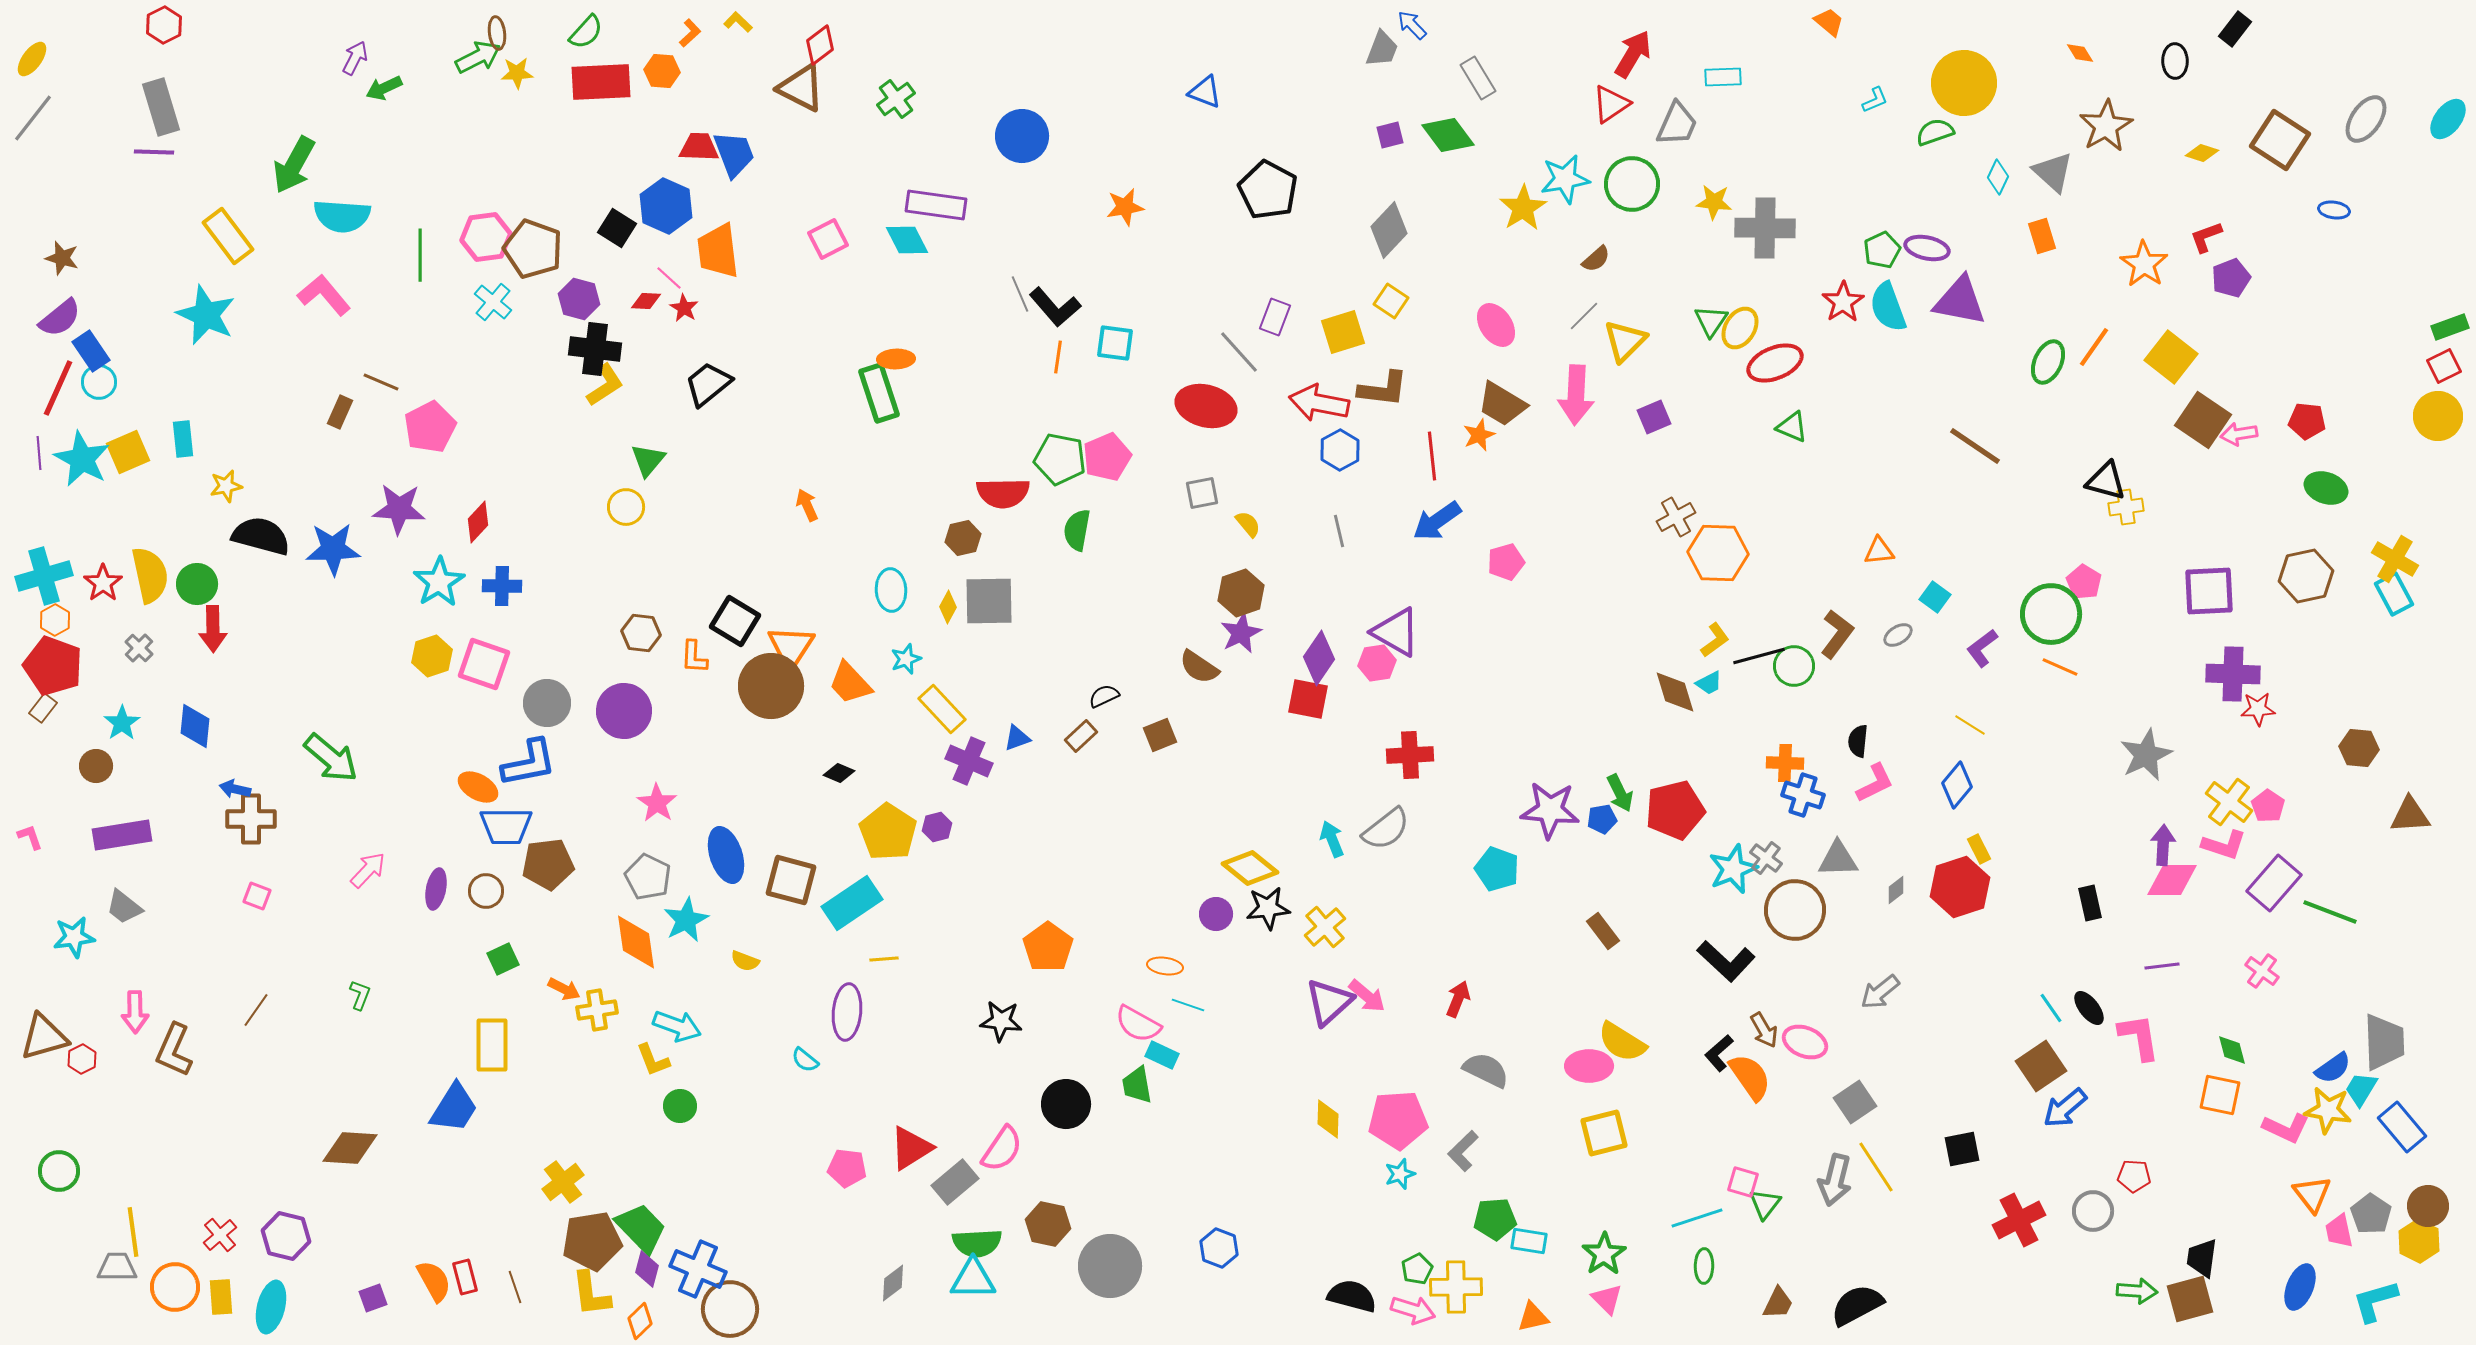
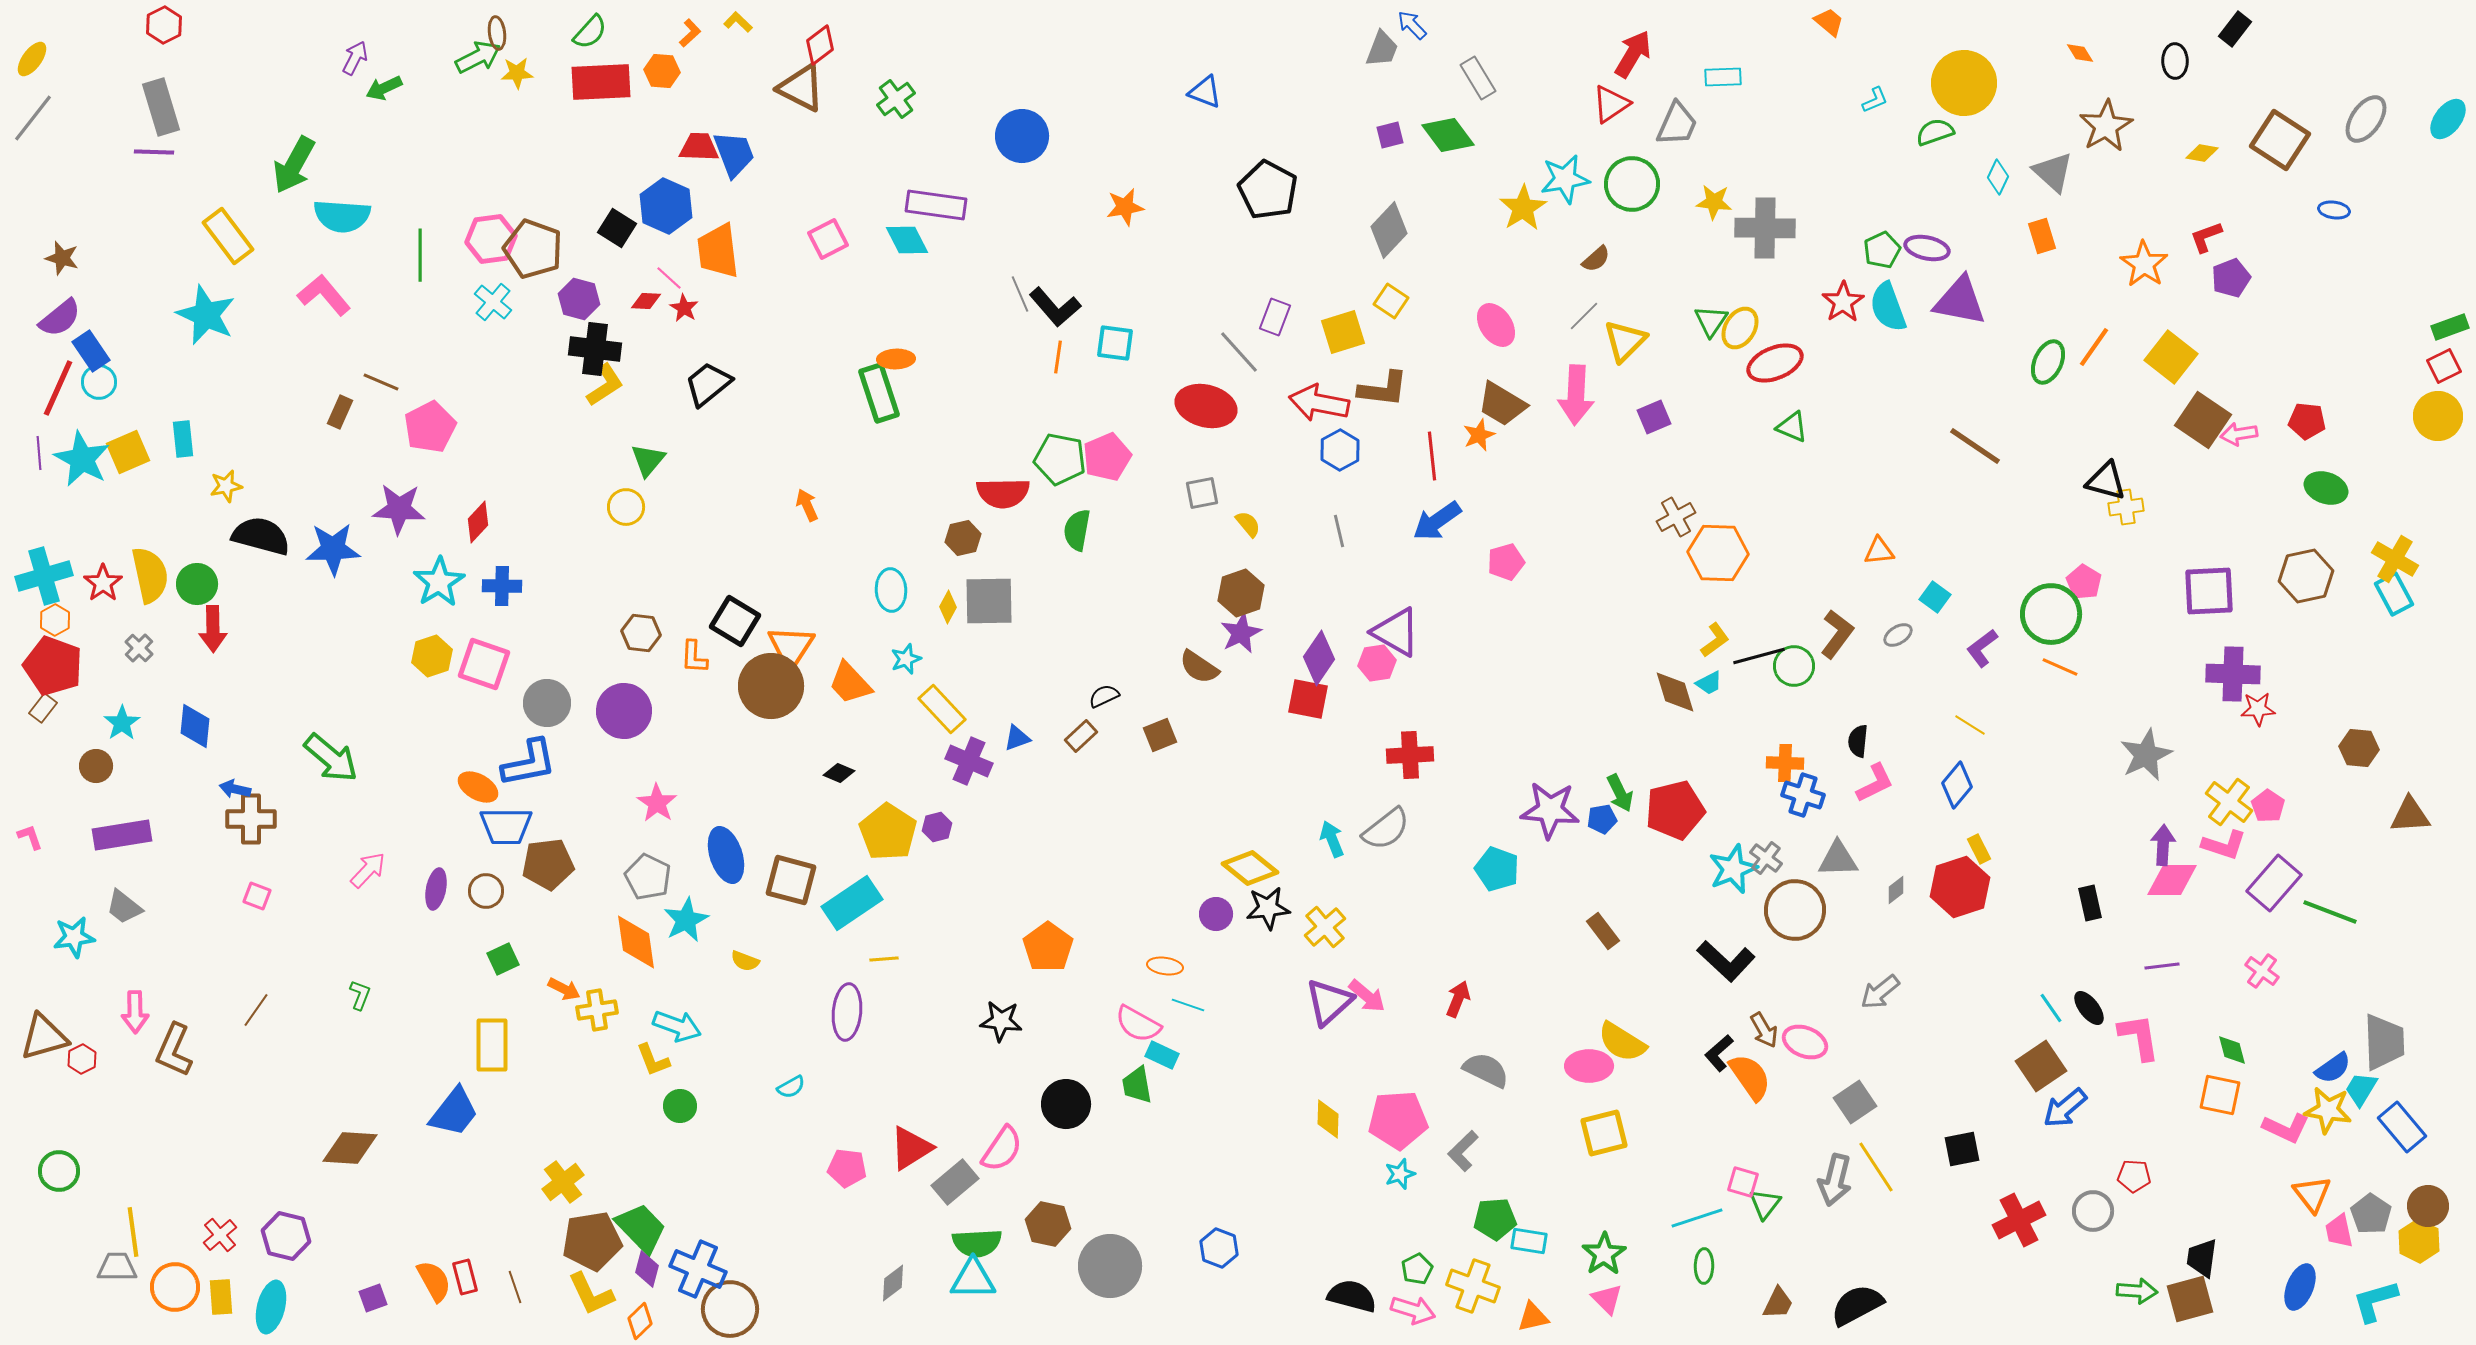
green semicircle at (586, 32): moved 4 px right
yellow diamond at (2202, 153): rotated 8 degrees counterclockwise
pink hexagon at (486, 237): moved 5 px right, 2 px down
cyan semicircle at (805, 1060): moved 14 px left, 27 px down; rotated 68 degrees counterclockwise
blue trapezoid at (454, 1108): moved 4 px down; rotated 6 degrees clockwise
yellow cross at (1456, 1287): moved 17 px right, 1 px up; rotated 21 degrees clockwise
yellow L-shape at (591, 1294): rotated 18 degrees counterclockwise
